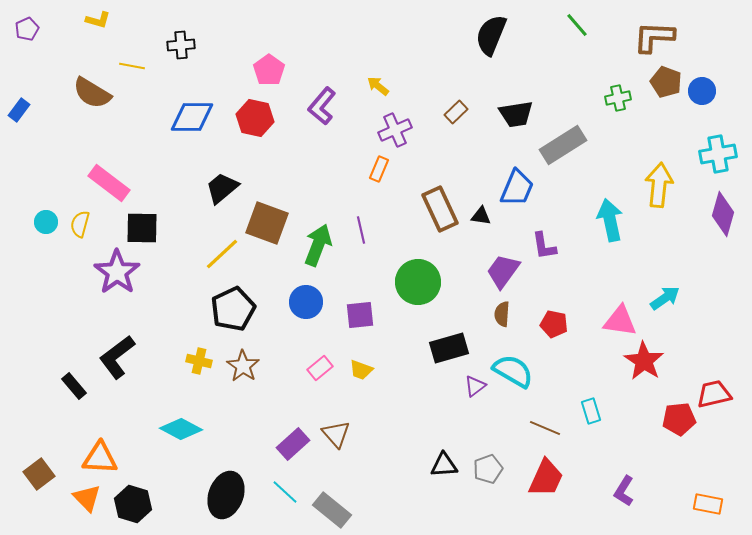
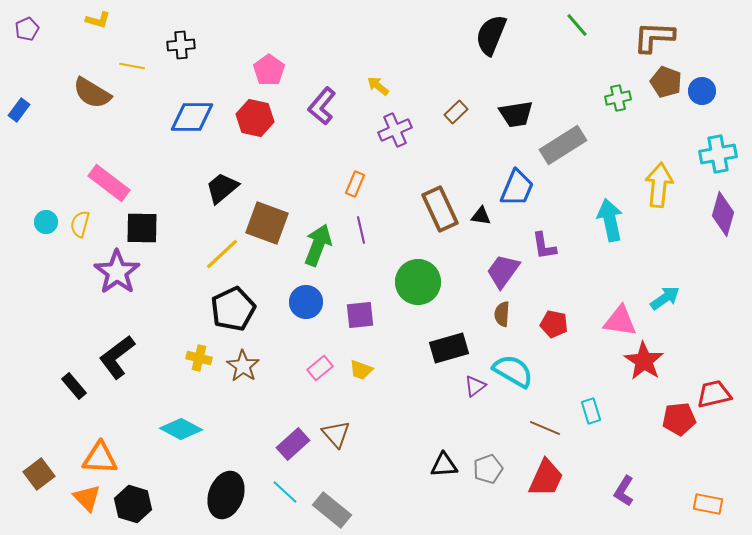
orange rectangle at (379, 169): moved 24 px left, 15 px down
yellow cross at (199, 361): moved 3 px up
